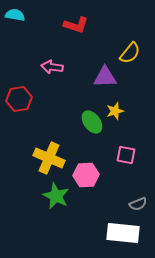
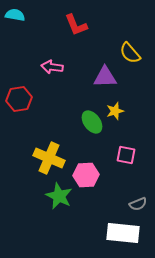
red L-shape: rotated 50 degrees clockwise
yellow semicircle: rotated 100 degrees clockwise
green star: moved 3 px right
